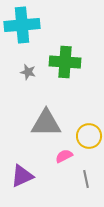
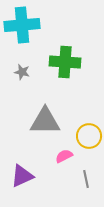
gray star: moved 6 px left
gray triangle: moved 1 px left, 2 px up
